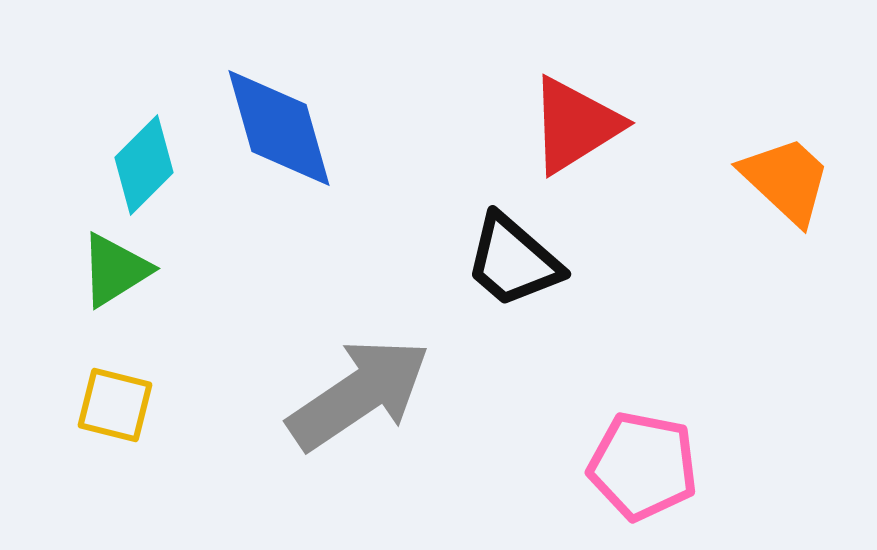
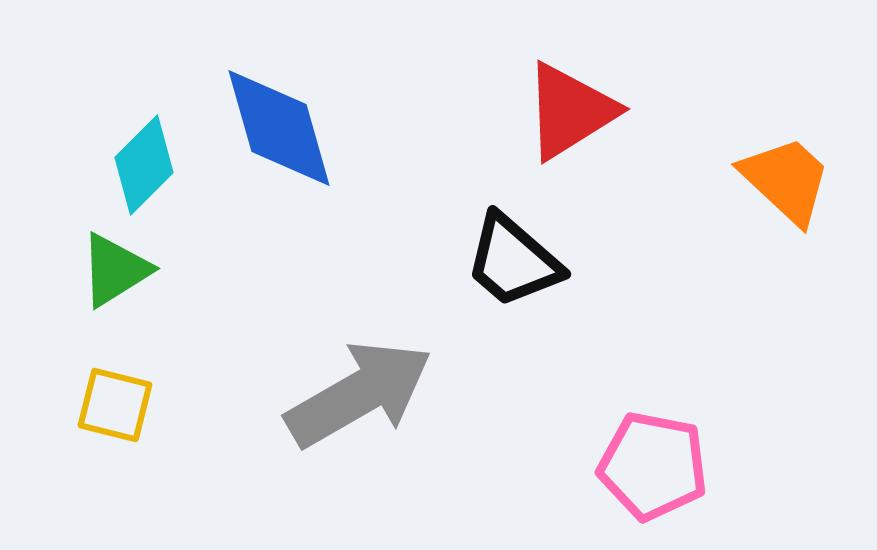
red triangle: moved 5 px left, 14 px up
gray arrow: rotated 4 degrees clockwise
pink pentagon: moved 10 px right
